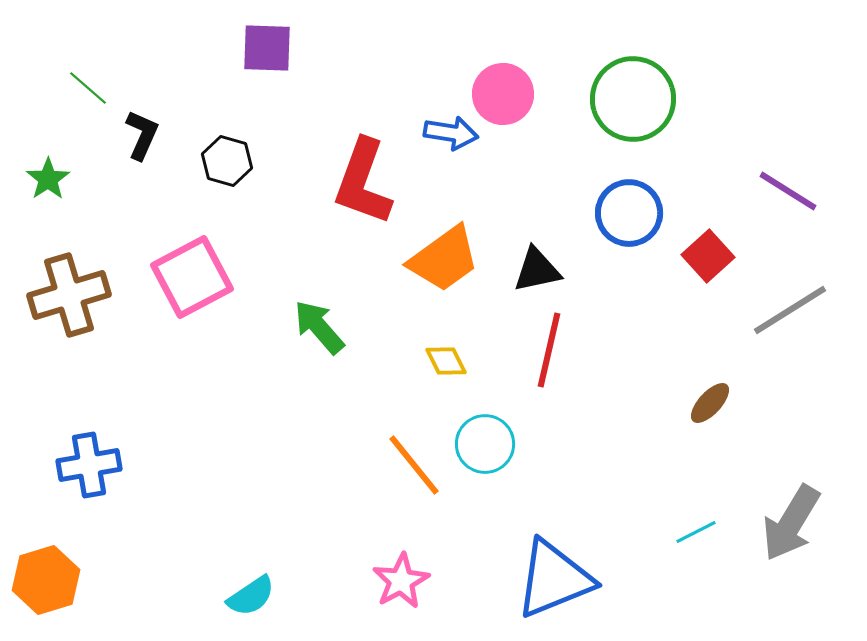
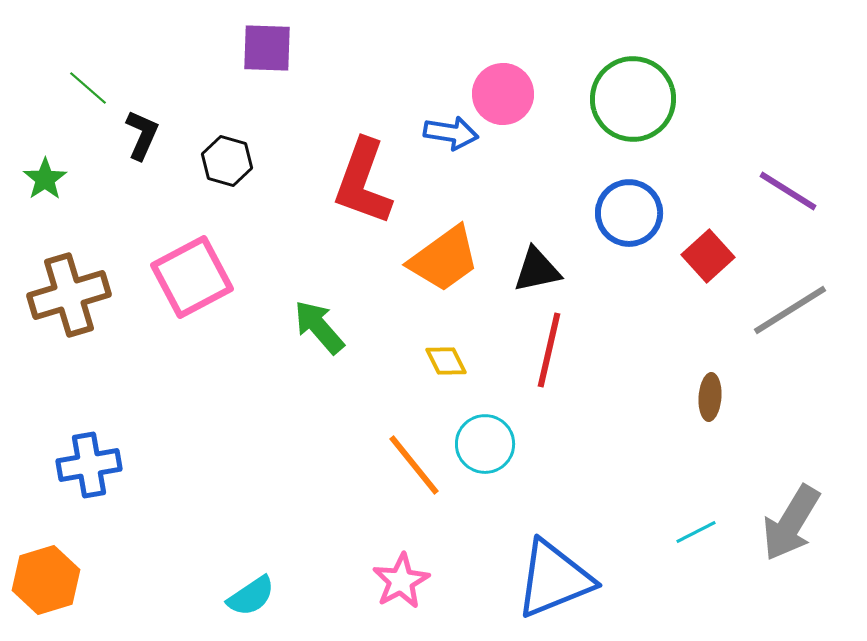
green star: moved 3 px left
brown ellipse: moved 6 px up; rotated 39 degrees counterclockwise
